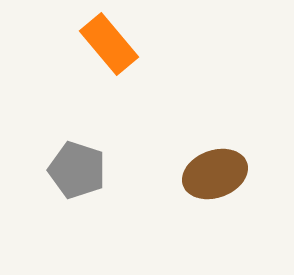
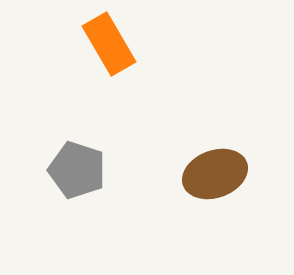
orange rectangle: rotated 10 degrees clockwise
